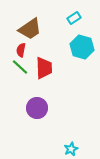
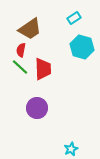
red trapezoid: moved 1 px left, 1 px down
